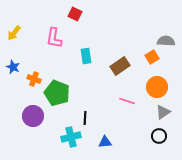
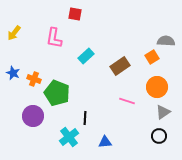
red square: rotated 16 degrees counterclockwise
cyan rectangle: rotated 56 degrees clockwise
blue star: moved 6 px down
cyan cross: moved 2 px left; rotated 24 degrees counterclockwise
